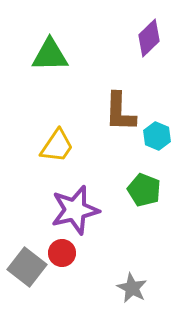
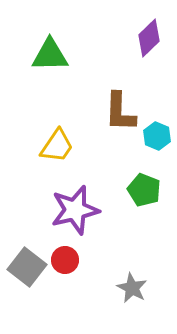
red circle: moved 3 px right, 7 px down
